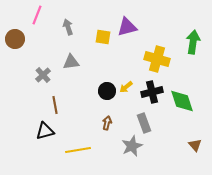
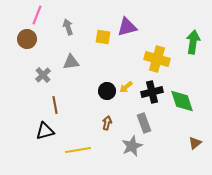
brown circle: moved 12 px right
brown triangle: moved 2 px up; rotated 32 degrees clockwise
